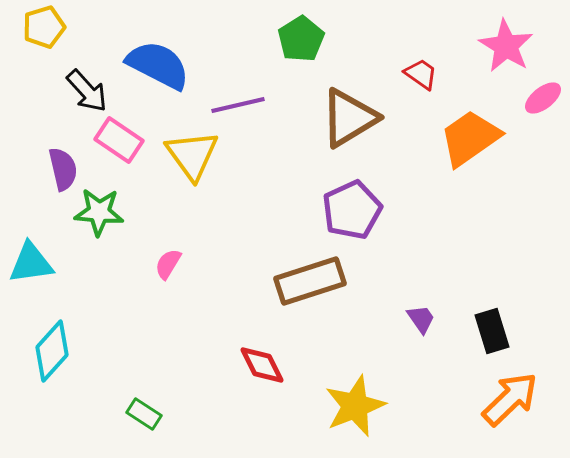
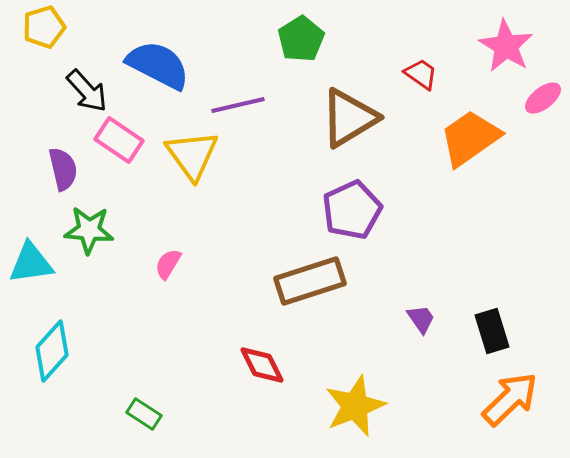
green star: moved 10 px left, 18 px down
